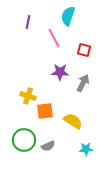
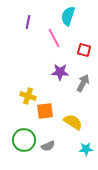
yellow semicircle: moved 1 px down
